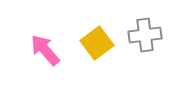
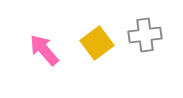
pink arrow: moved 1 px left
